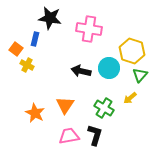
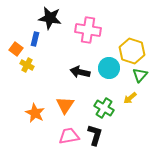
pink cross: moved 1 px left, 1 px down
black arrow: moved 1 px left, 1 px down
